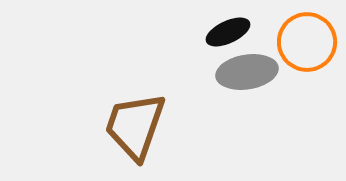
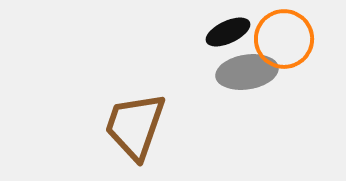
orange circle: moved 23 px left, 3 px up
